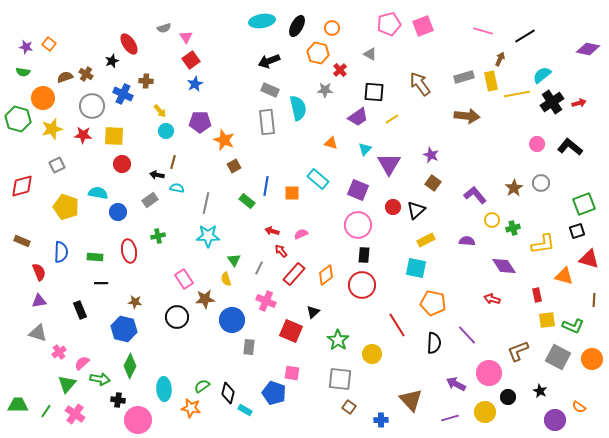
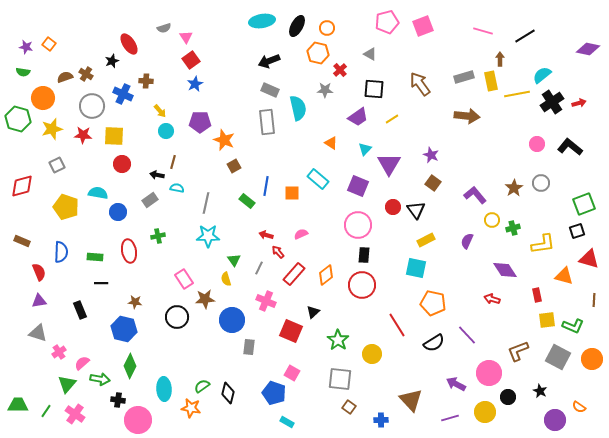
pink pentagon at (389, 24): moved 2 px left, 2 px up
orange circle at (332, 28): moved 5 px left
brown arrow at (500, 59): rotated 24 degrees counterclockwise
black square at (374, 92): moved 3 px up
orange triangle at (331, 143): rotated 16 degrees clockwise
purple square at (358, 190): moved 4 px up
black triangle at (416, 210): rotated 24 degrees counterclockwise
red arrow at (272, 231): moved 6 px left, 4 px down
purple semicircle at (467, 241): rotated 70 degrees counterclockwise
red arrow at (281, 251): moved 3 px left, 1 px down
purple diamond at (504, 266): moved 1 px right, 4 px down
black semicircle at (434, 343): rotated 55 degrees clockwise
pink square at (292, 373): rotated 21 degrees clockwise
cyan rectangle at (245, 410): moved 42 px right, 12 px down
